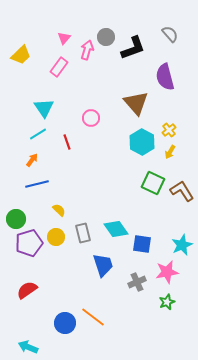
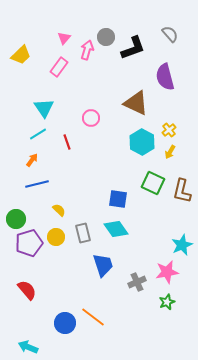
brown triangle: rotated 24 degrees counterclockwise
brown L-shape: rotated 135 degrees counterclockwise
blue square: moved 24 px left, 45 px up
red semicircle: rotated 85 degrees clockwise
